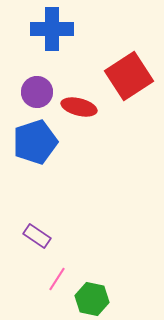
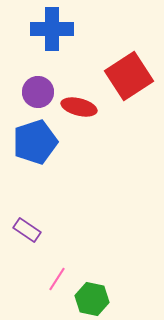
purple circle: moved 1 px right
purple rectangle: moved 10 px left, 6 px up
